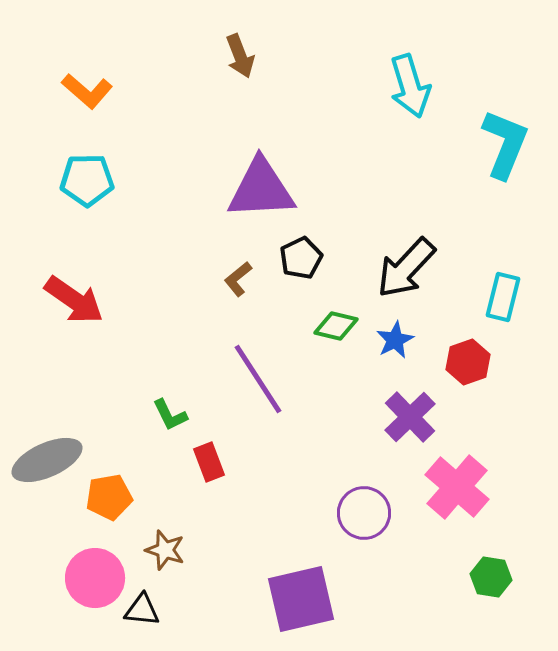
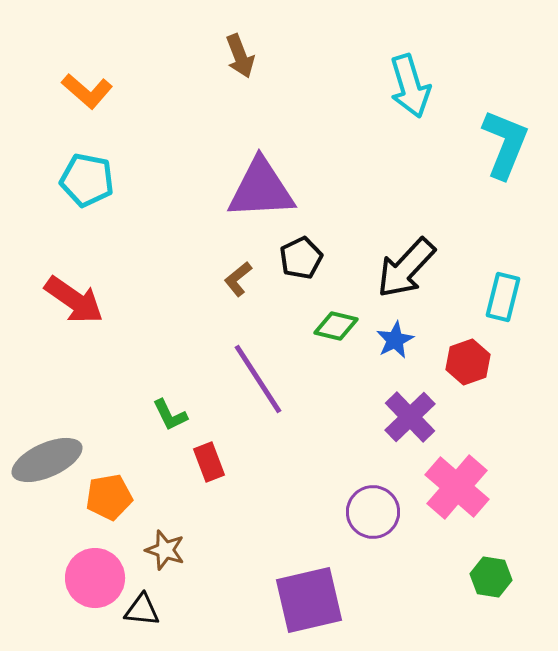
cyan pentagon: rotated 12 degrees clockwise
purple circle: moved 9 px right, 1 px up
purple square: moved 8 px right, 1 px down
